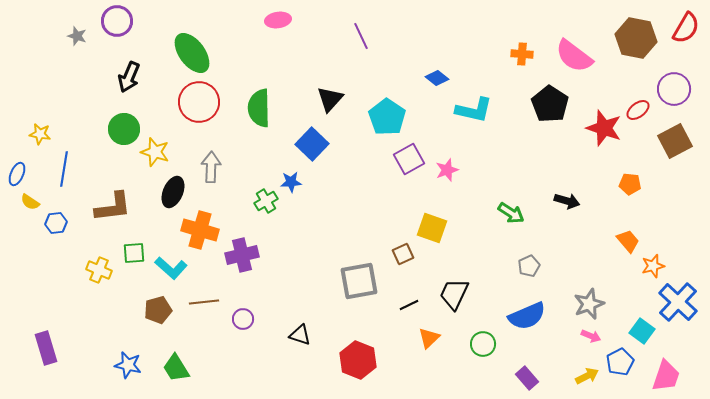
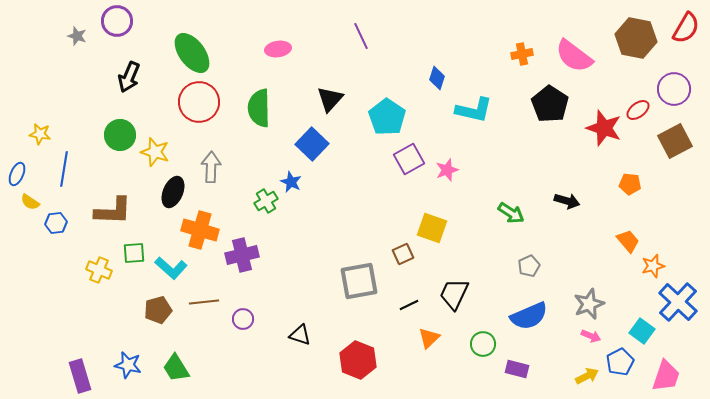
pink ellipse at (278, 20): moved 29 px down
orange cross at (522, 54): rotated 15 degrees counterclockwise
blue diamond at (437, 78): rotated 70 degrees clockwise
green circle at (124, 129): moved 4 px left, 6 px down
blue star at (291, 182): rotated 30 degrees clockwise
brown L-shape at (113, 207): moved 4 px down; rotated 9 degrees clockwise
blue semicircle at (527, 316): moved 2 px right
purple rectangle at (46, 348): moved 34 px right, 28 px down
purple rectangle at (527, 378): moved 10 px left, 9 px up; rotated 35 degrees counterclockwise
